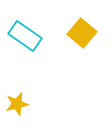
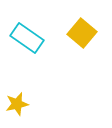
cyan rectangle: moved 2 px right, 2 px down
